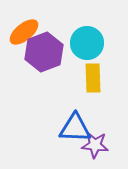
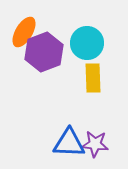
orange ellipse: rotated 20 degrees counterclockwise
blue triangle: moved 6 px left, 15 px down
purple star: moved 1 px up
